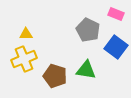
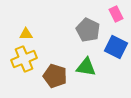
pink rectangle: rotated 42 degrees clockwise
blue square: rotated 10 degrees counterclockwise
green triangle: moved 3 px up
